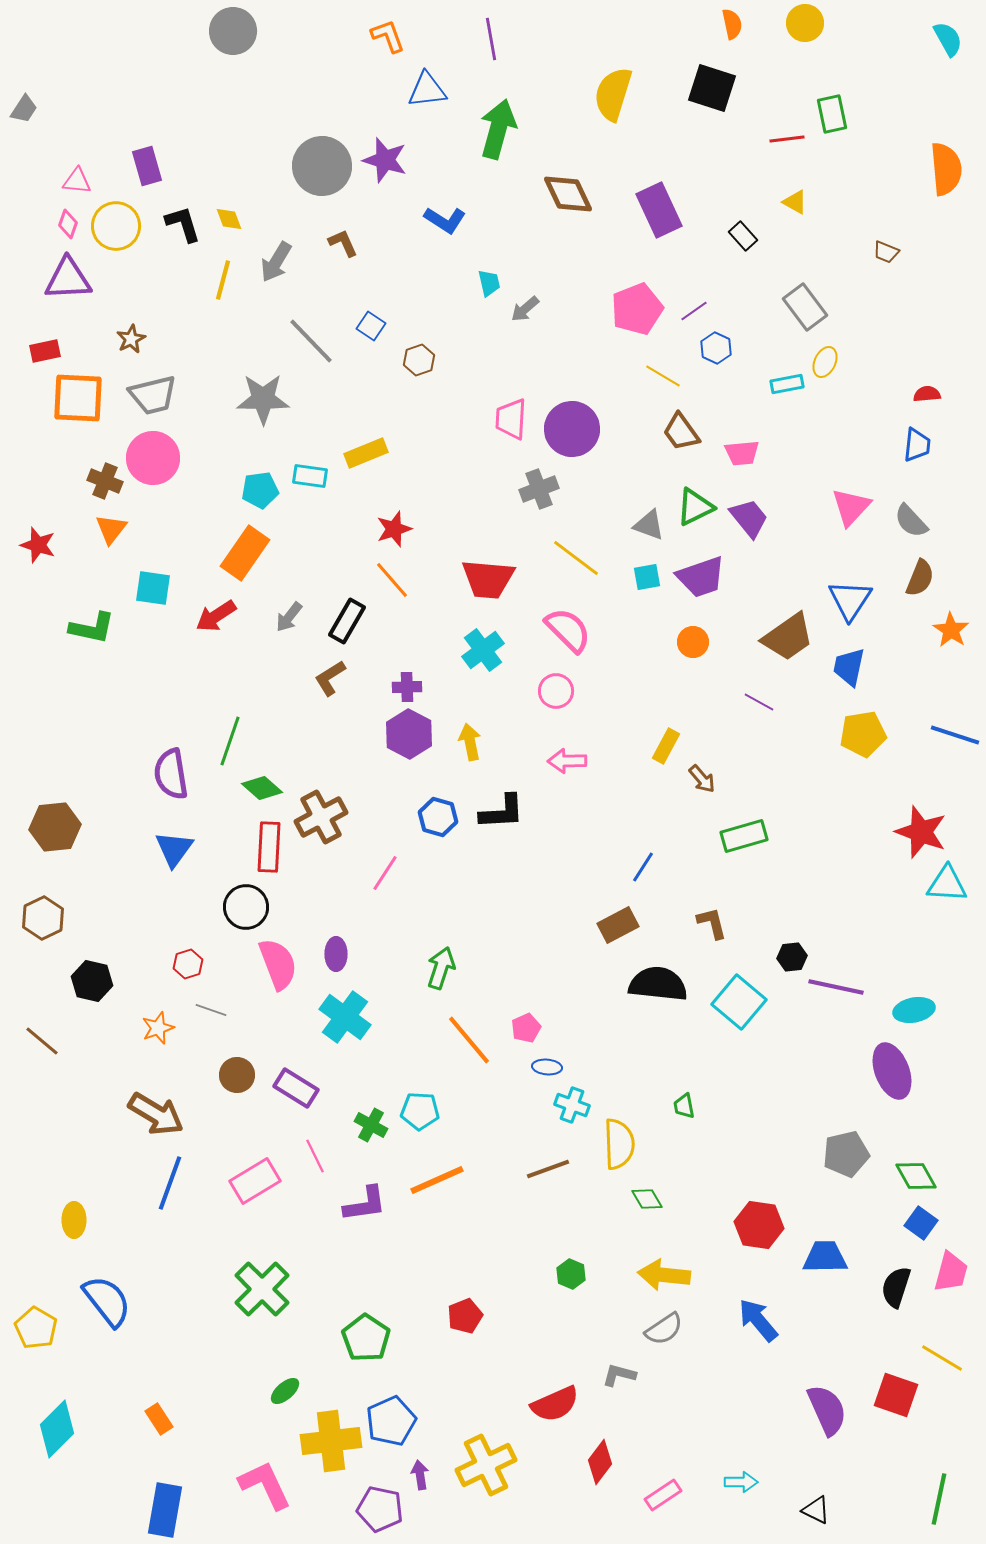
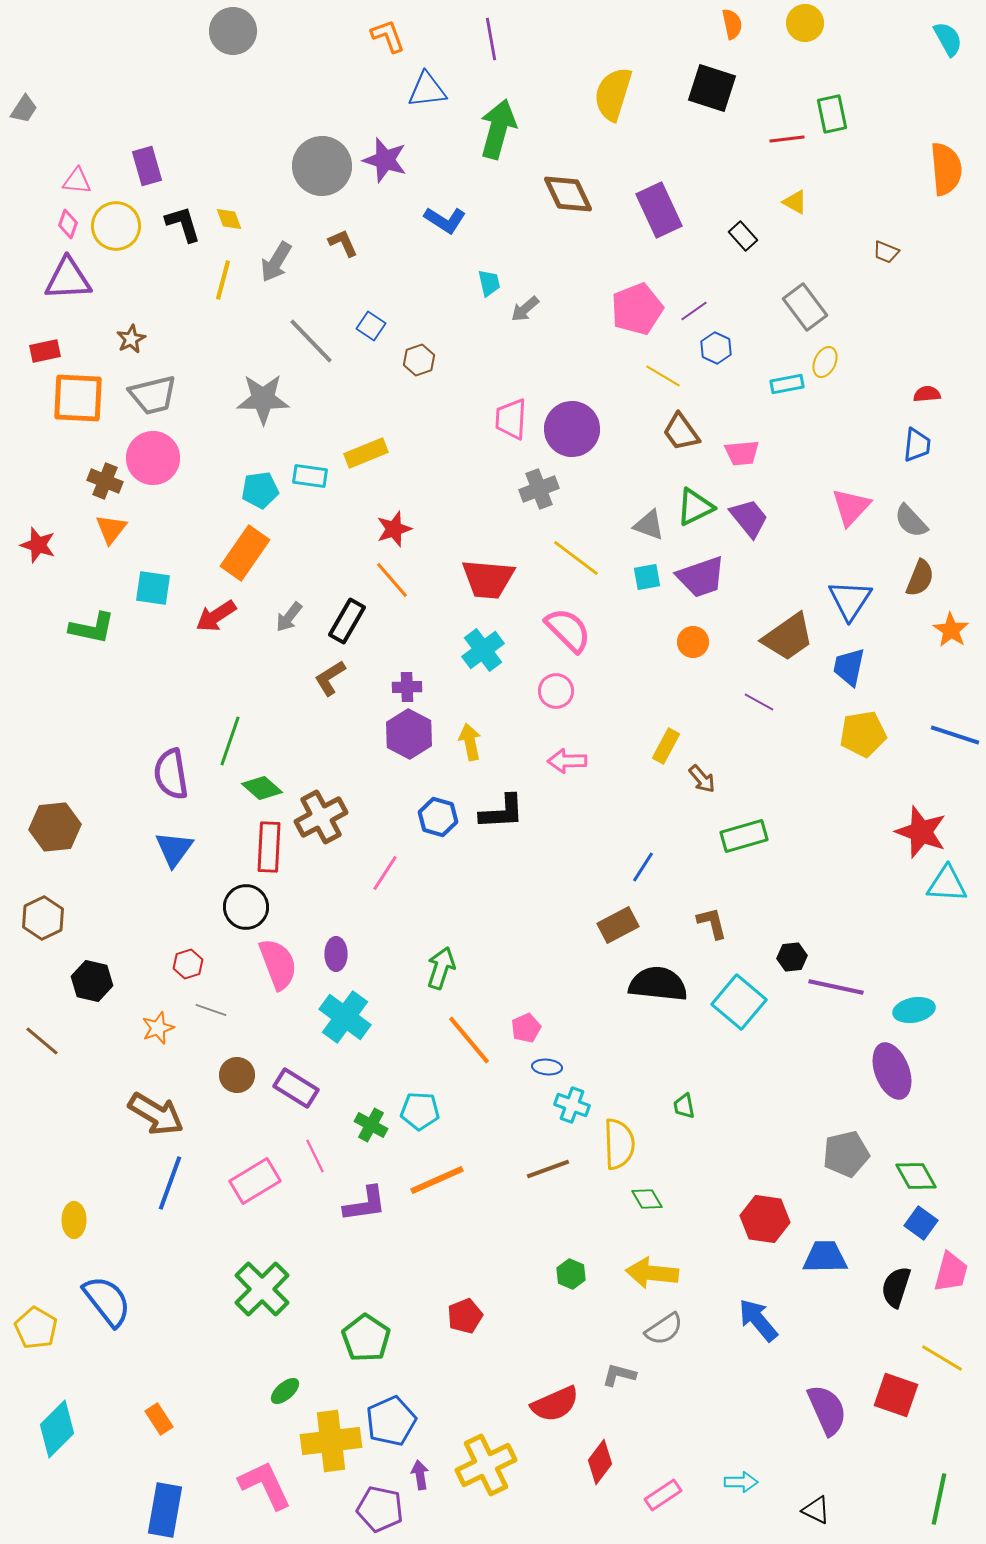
red hexagon at (759, 1225): moved 6 px right, 6 px up
yellow arrow at (664, 1275): moved 12 px left, 2 px up
